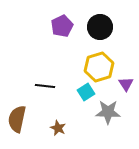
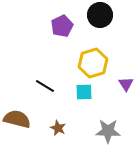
black circle: moved 12 px up
yellow hexagon: moved 6 px left, 4 px up
black line: rotated 24 degrees clockwise
cyan square: moved 2 px left; rotated 30 degrees clockwise
gray star: moved 19 px down
brown semicircle: rotated 92 degrees clockwise
